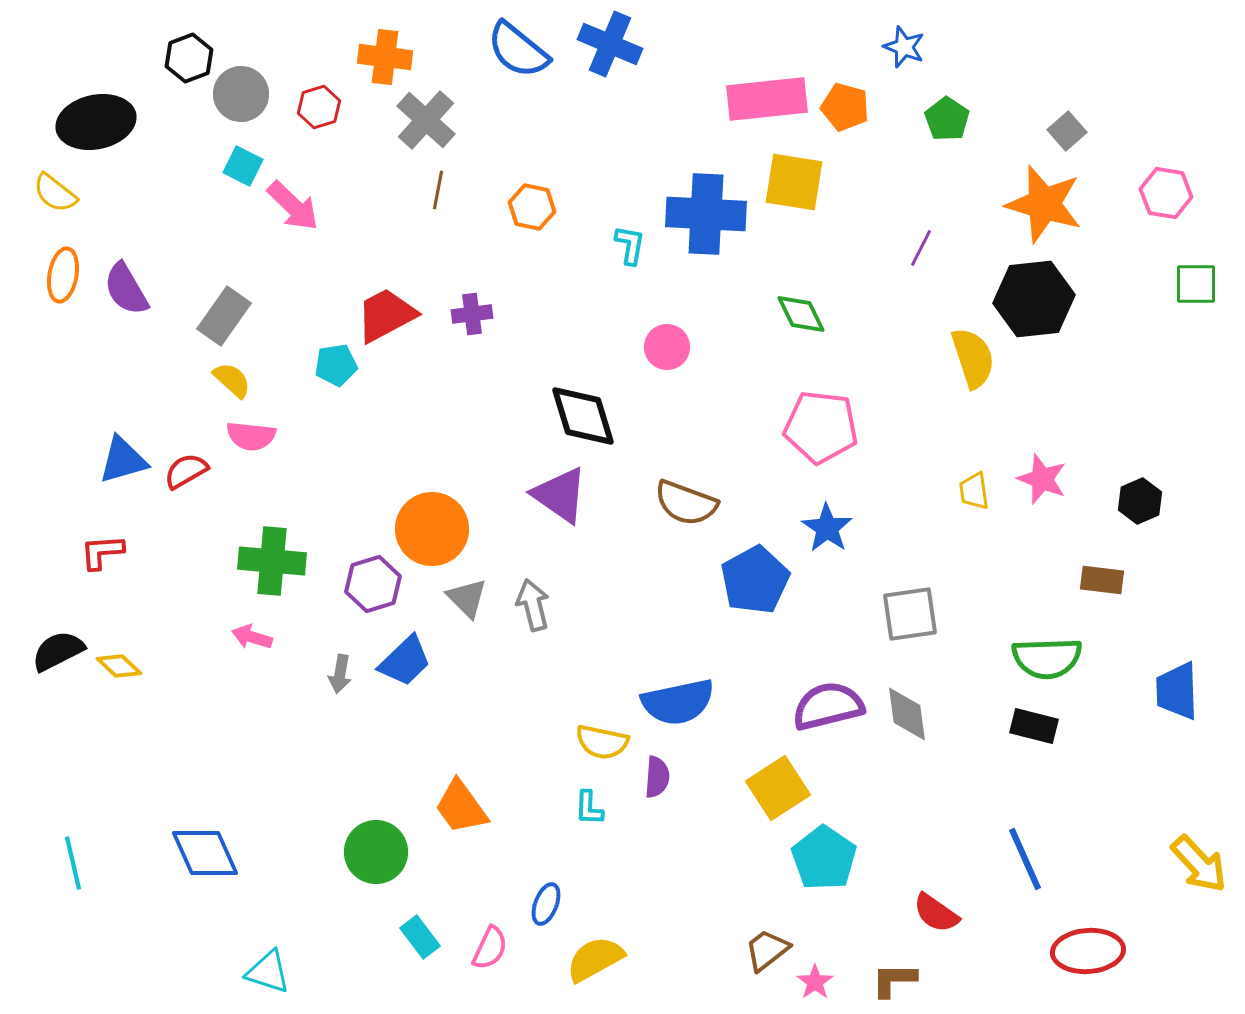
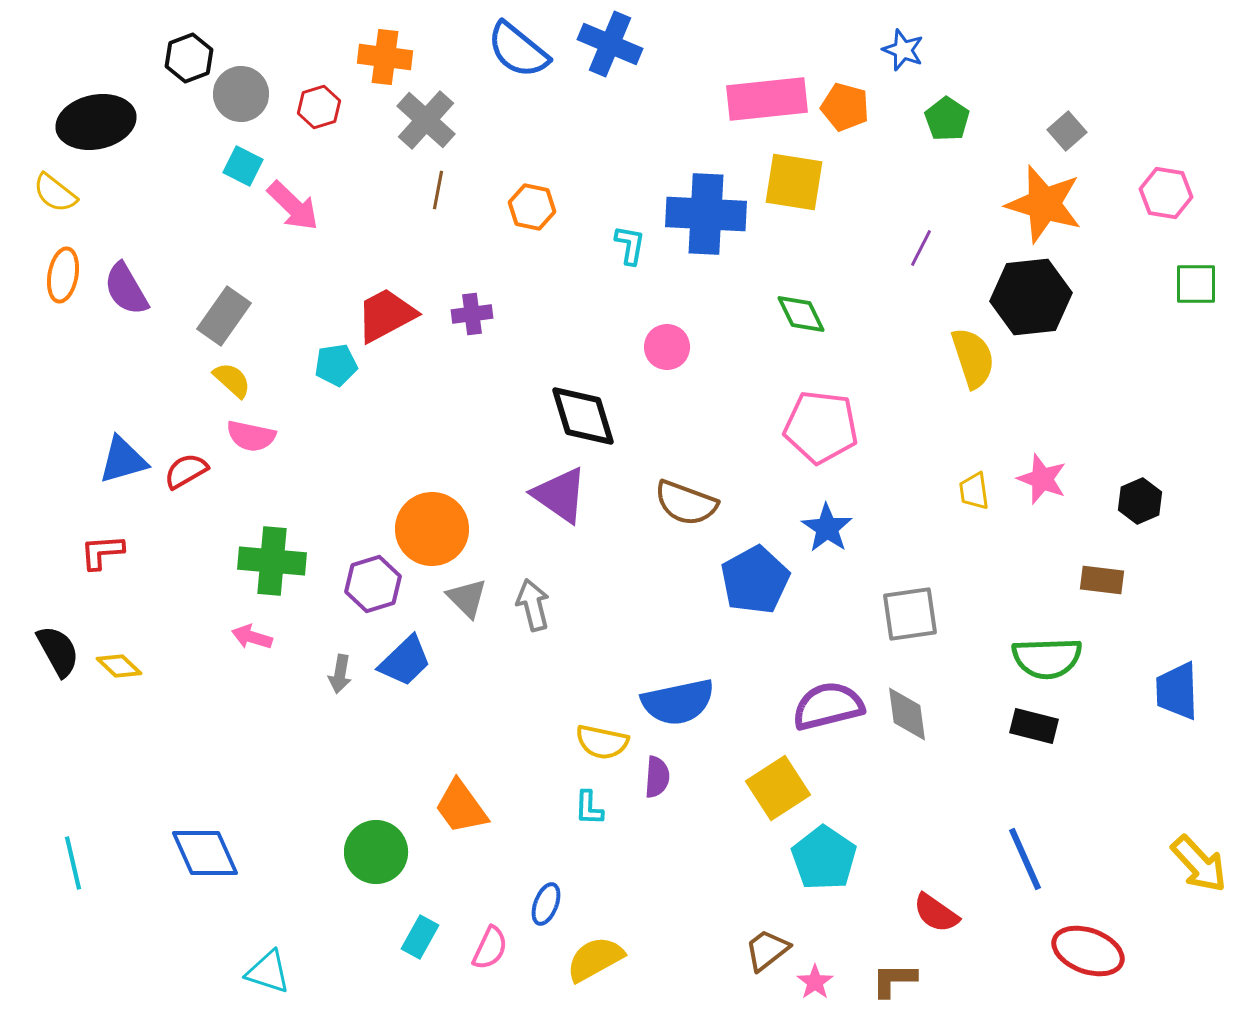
blue star at (904, 47): moved 1 px left, 3 px down
black hexagon at (1034, 299): moved 3 px left, 2 px up
pink semicircle at (251, 436): rotated 6 degrees clockwise
black semicircle at (58, 651): rotated 88 degrees clockwise
cyan rectangle at (420, 937): rotated 66 degrees clockwise
red ellipse at (1088, 951): rotated 24 degrees clockwise
